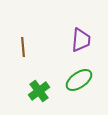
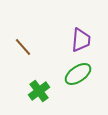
brown line: rotated 36 degrees counterclockwise
green ellipse: moved 1 px left, 6 px up
